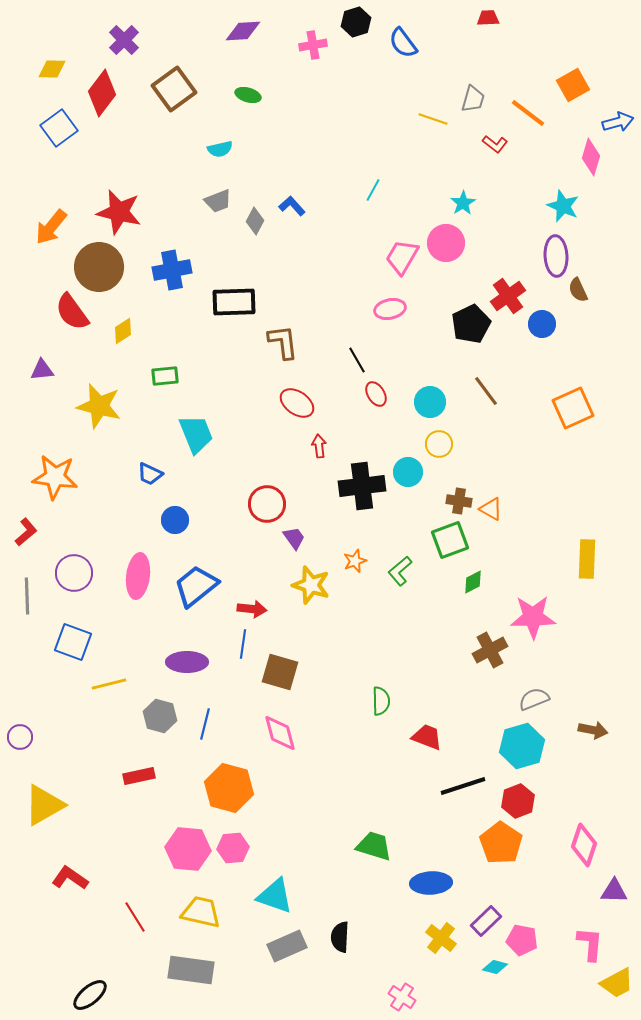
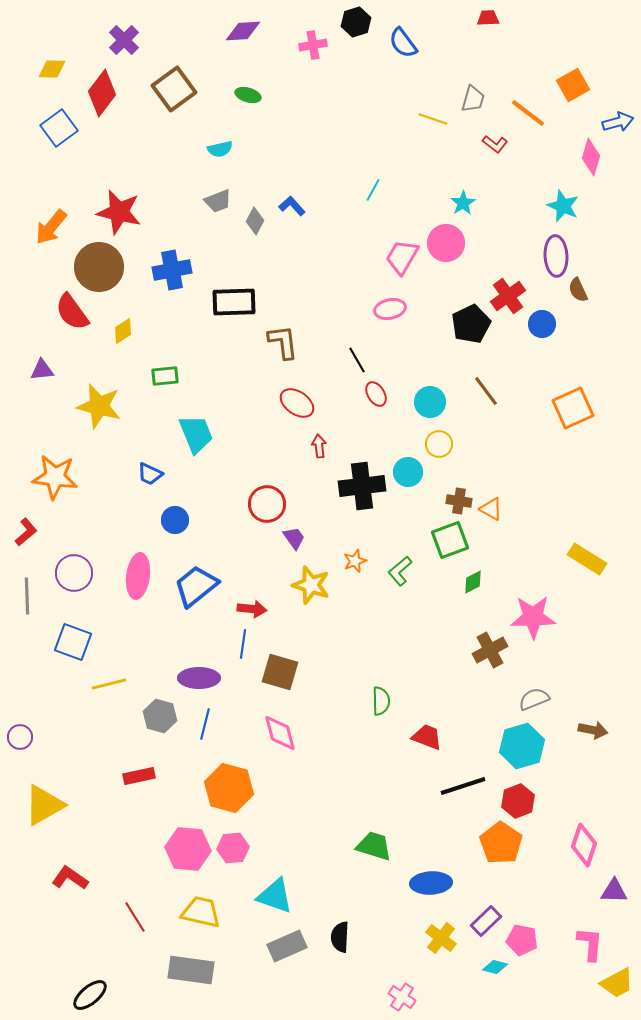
yellow rectangle at (587, 559): rotated 60 degrees counterclockwise
purple ellipse at (187, 662): moved 12 px right, 16 px down
